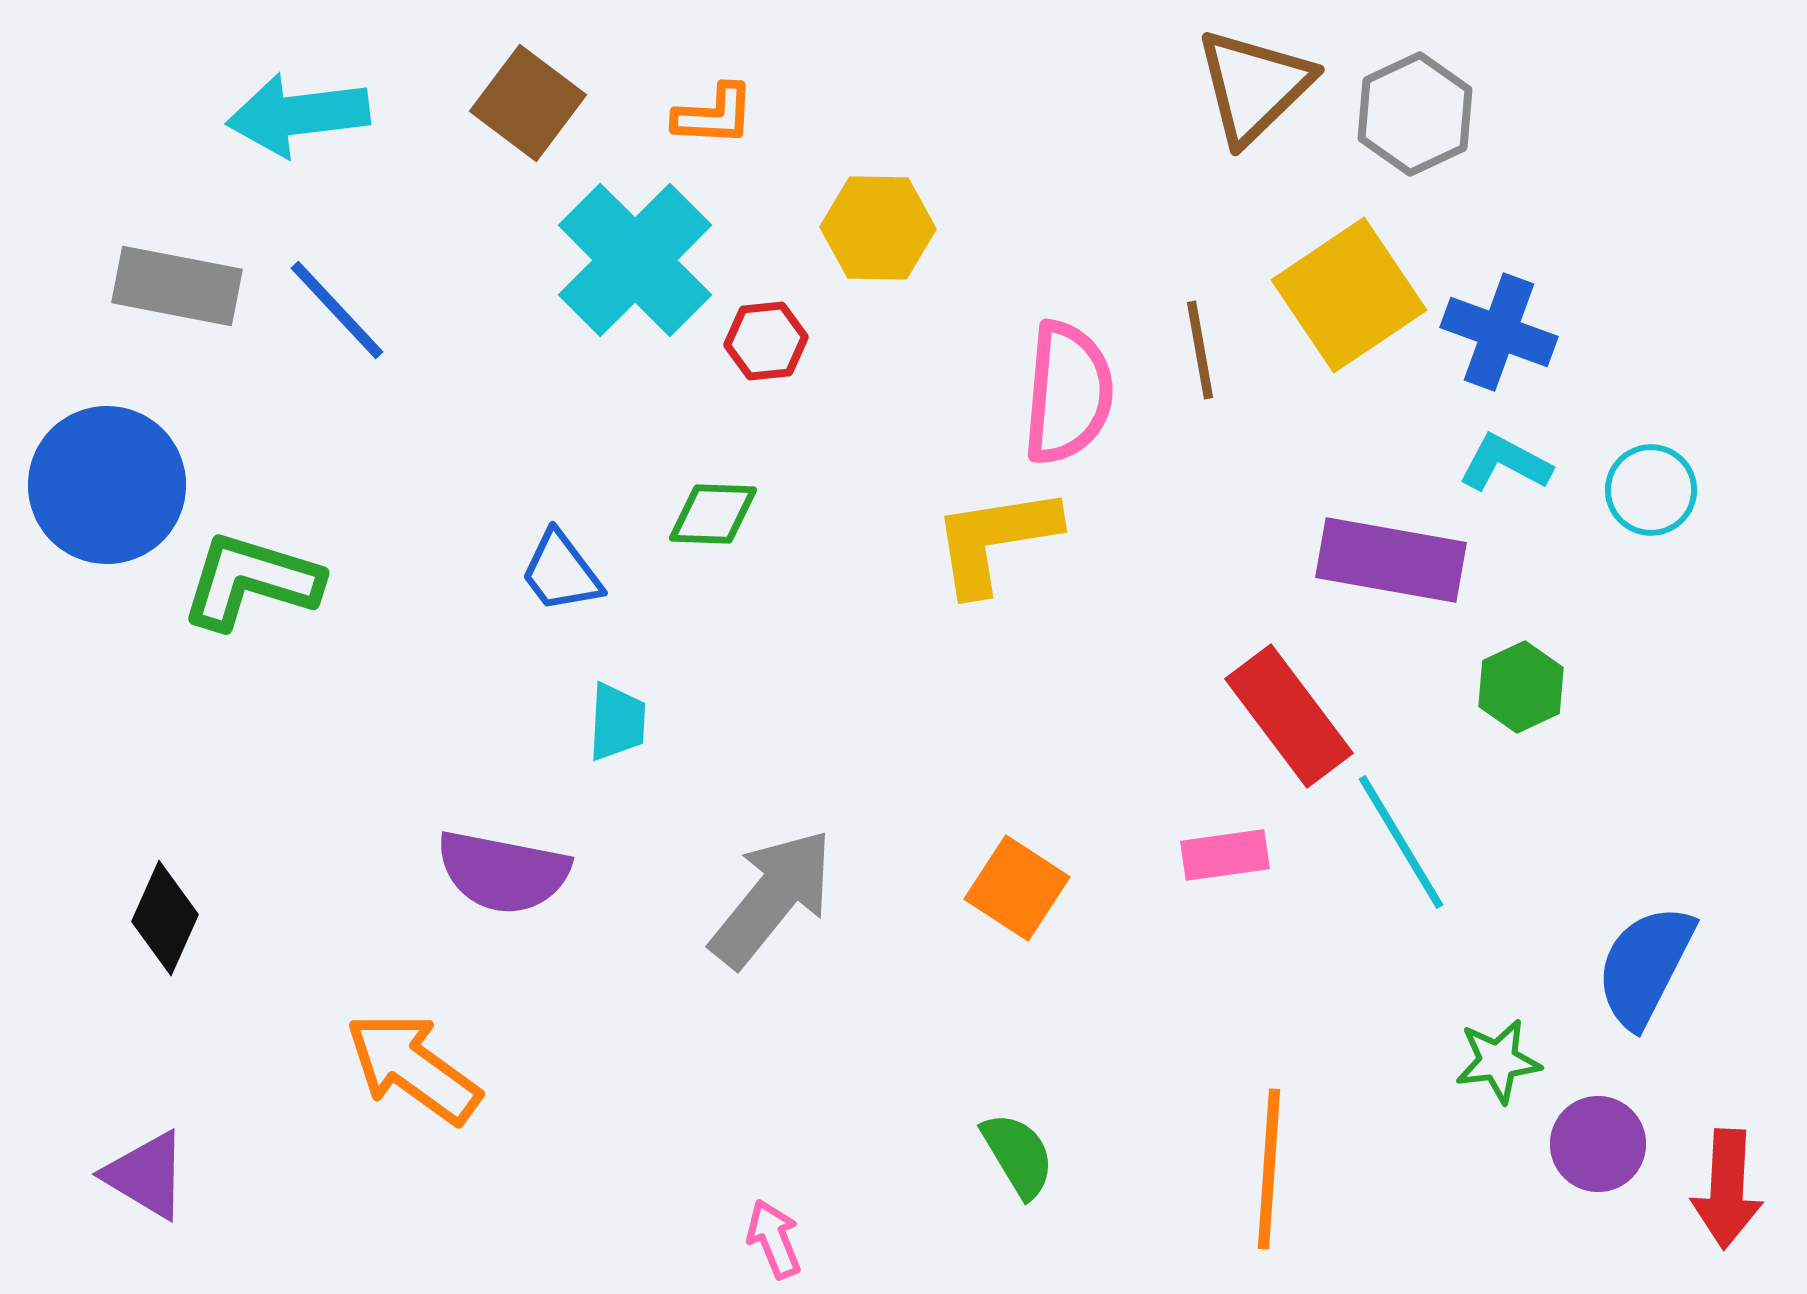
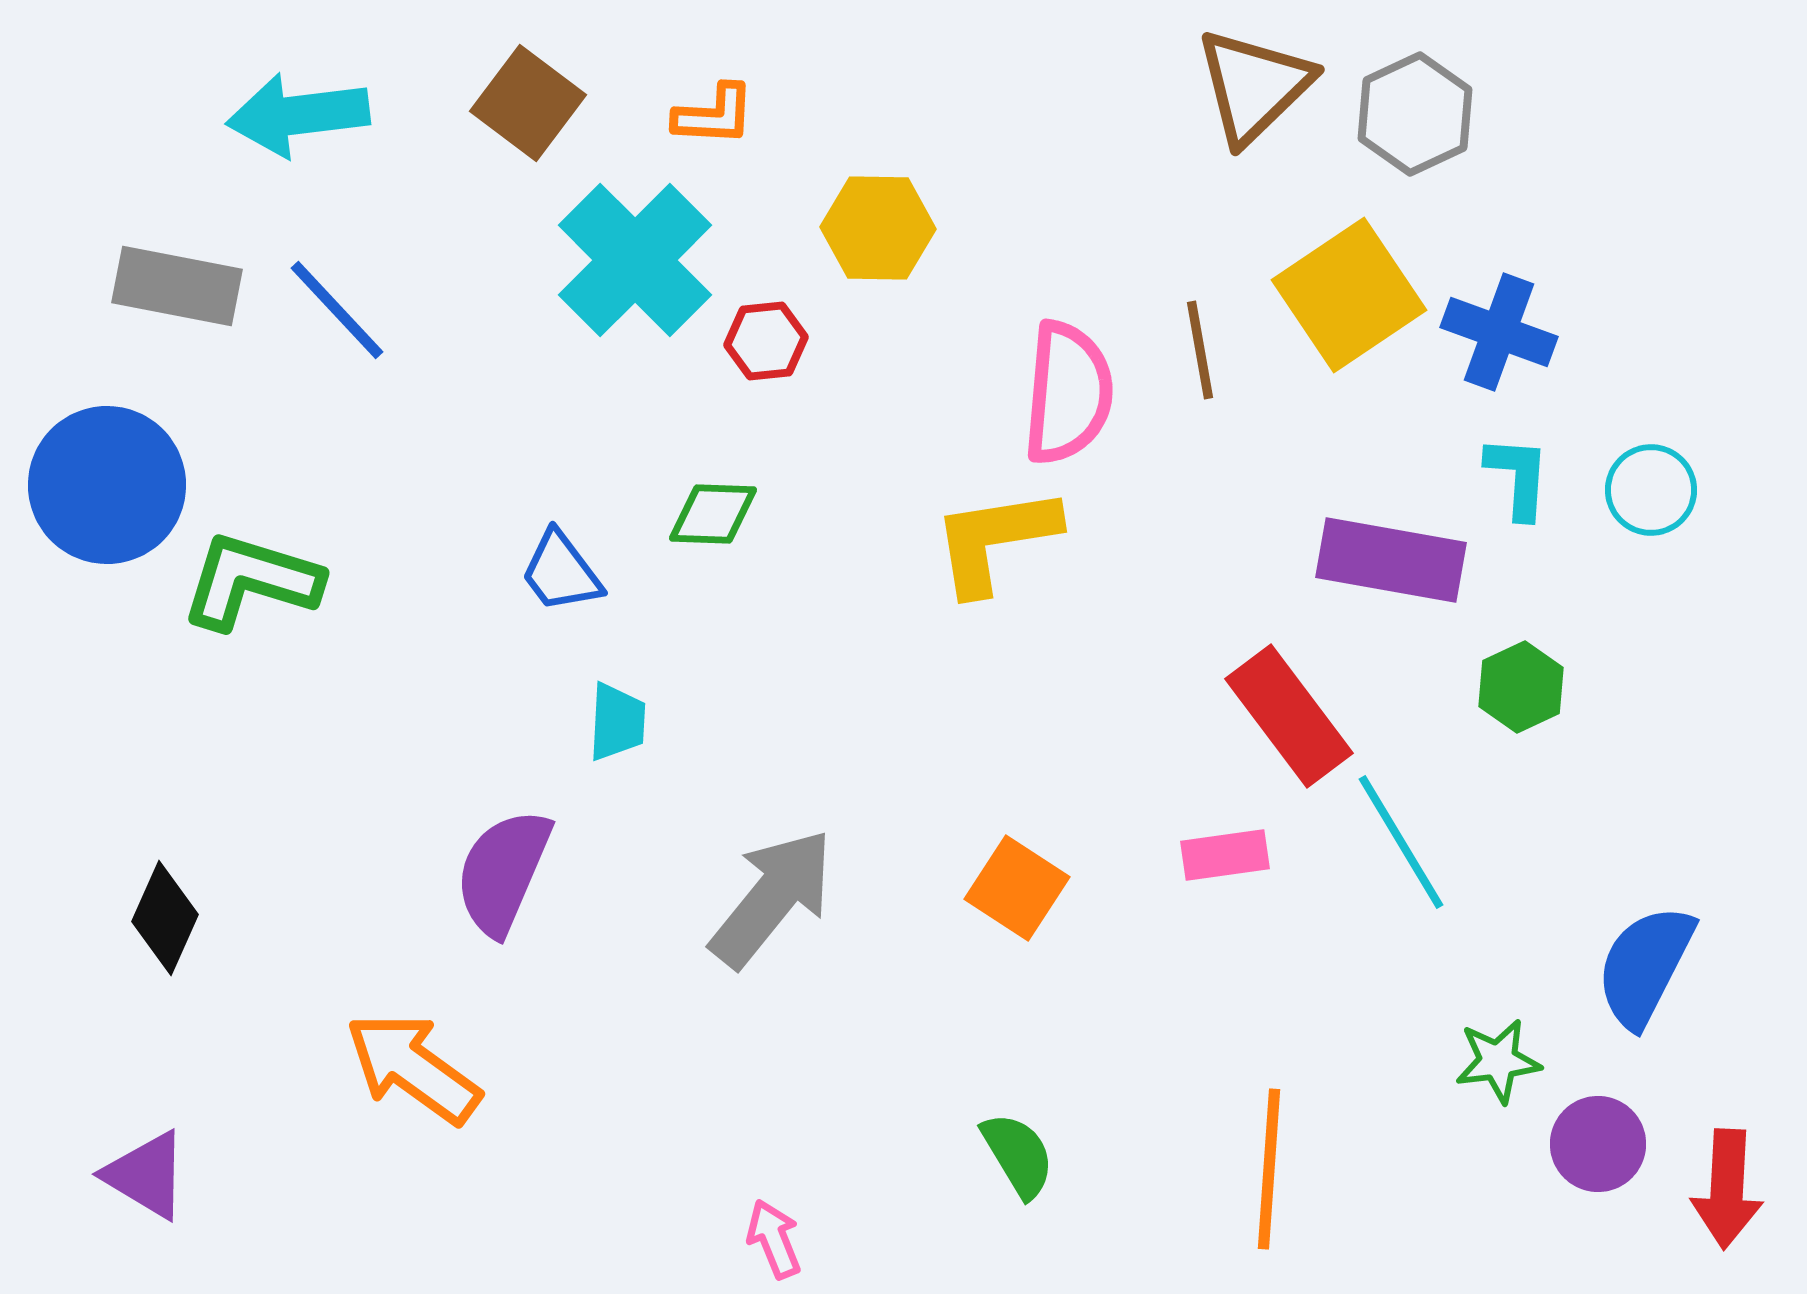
cyan L-shape: moved 13 px right, 14 px down; rotated 66 degrees clockwise
purple semicircle: rotated 102 degrees clockwise
